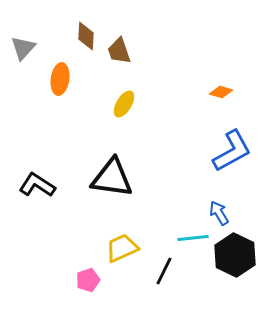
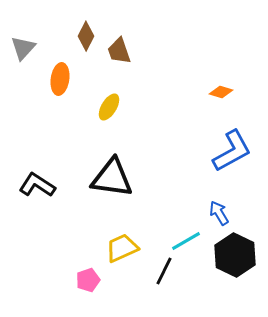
brown diamond: rotated 24 degrees clockwise
yellow ellipse: moved 15 px left, 3 px down
cyan line: moved 7 px left, 3 px down; rotated 24 degrees counterclockwise
